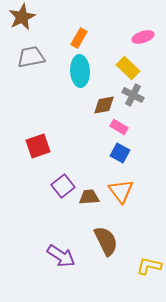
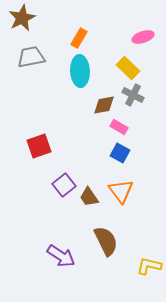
brown star: moved 1 px down
red square: moved 1 px right
purple square: moved 1 px right, 1 px up
brown trapezoid: rotated 120 degrees counterclockwise
